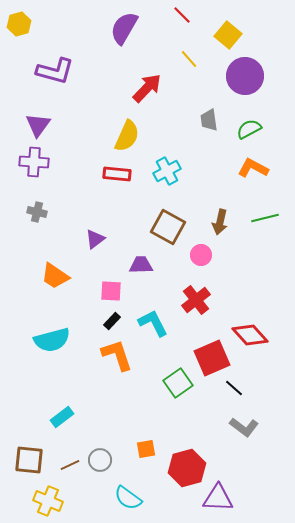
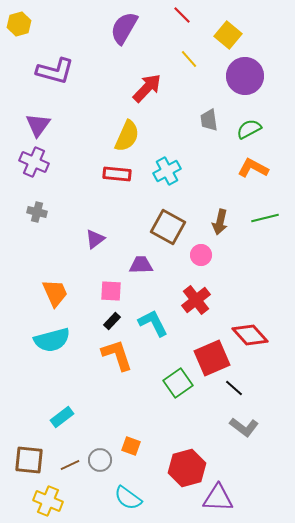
purple cross at (34, 162): rotated 20 degrees clockwise
orange trapezoid at (55, 276): moved 17 px down; rotated 148 degrees counterclockwise
orange square at (146, 449): moved 15 px left, 3 px up; rotated 30 degrees clockwise
